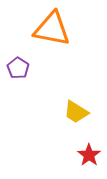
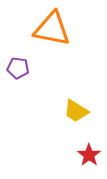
purple pentagon: rotated 25 degrees counterclockwise
yellow trapezoid: moved 1 px up
